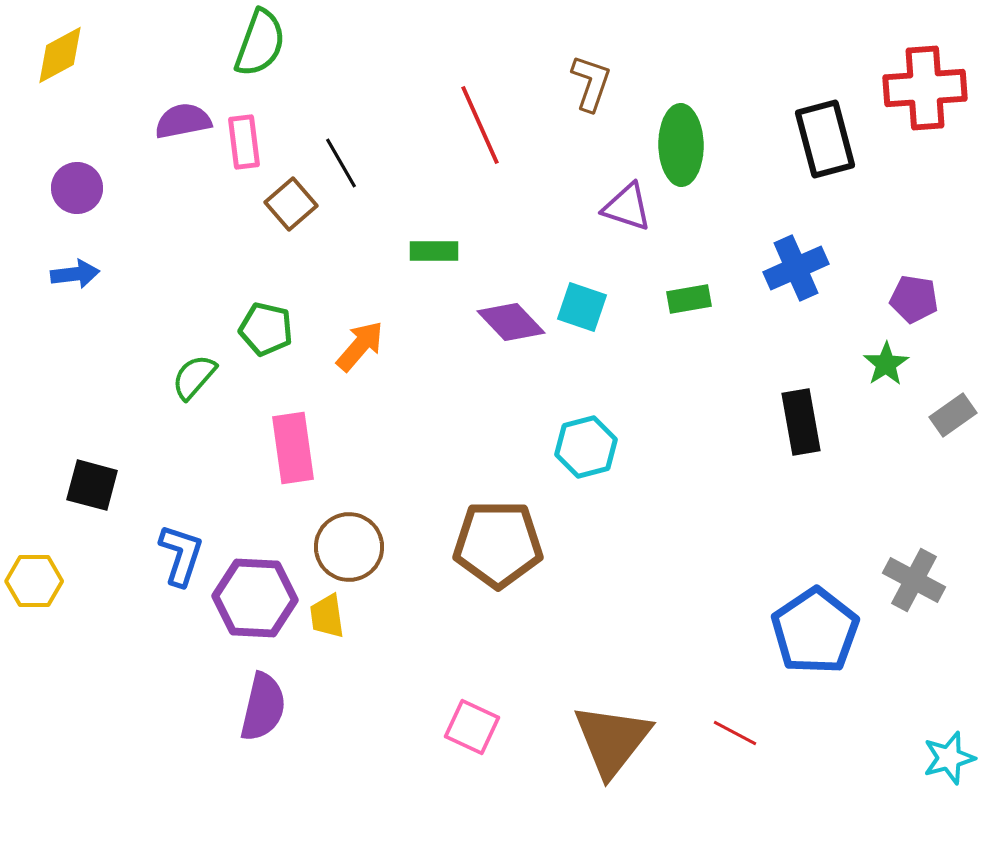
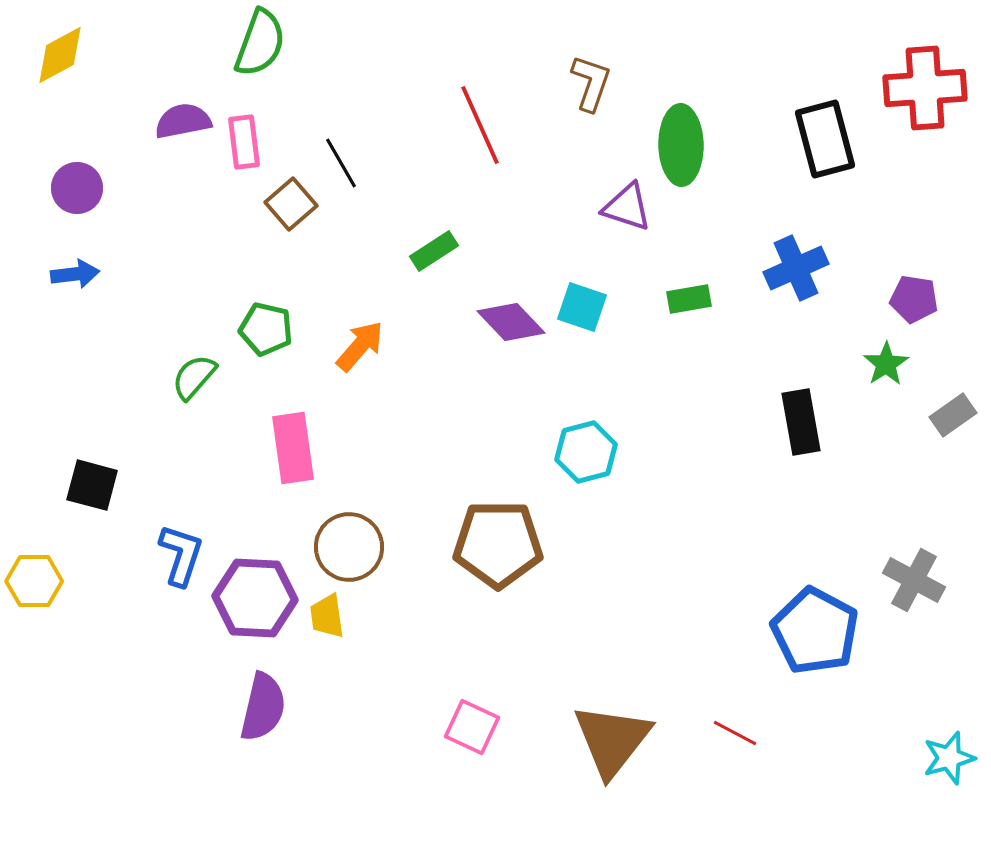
green rectangle at (434, 251): rotated 33 degrees counterclockwise
cyan hexagon at (586, 447): moved 5 px down
blue pentagon at (815, 631): rotated 10 degrees counterclockwise
